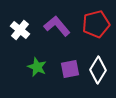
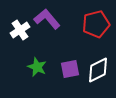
purple L-shape: moved 10 px left, 7 px up
white cross: rotated 18 degrees clockwise
white diamond: rotated 32 degrees clockwise
